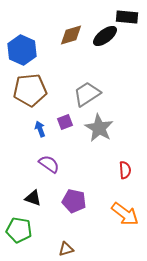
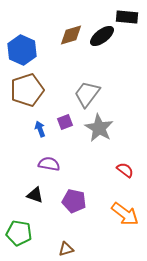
black ellipse: moved 3 px left
brown pentagon: moved 3 px left; rotated 12 degrees counterclockwise
gray trapezoid: rotated 20 degrees counterclockwise
purple semicircle: rotated 25 degrees counterclockwise
red semicircle: rotated 48 degrees counterclockwise
black triangle: moved 2 px right, 3 px up
green pentagon: moved 3 px down
